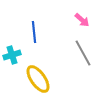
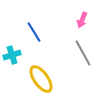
pink arrow: rotated 70 degrees clockwise
blue line: rotated 25 degrees counterclockwise
yellow ellipse: moved 3 px right
